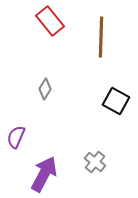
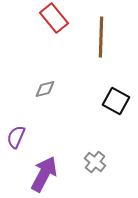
red rectangle: moved 4 px right, 3 px up
gray diamond: rotated 45 degrees clockwise
